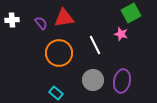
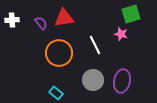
green square: moved 1 px down; rotated 12 degrees clockwise
